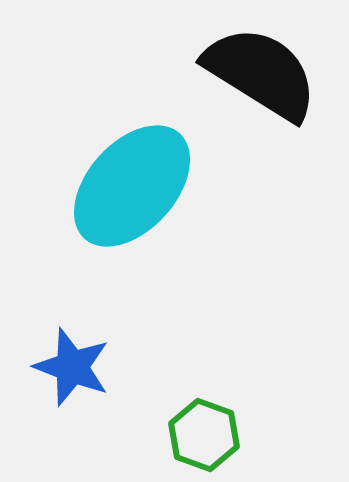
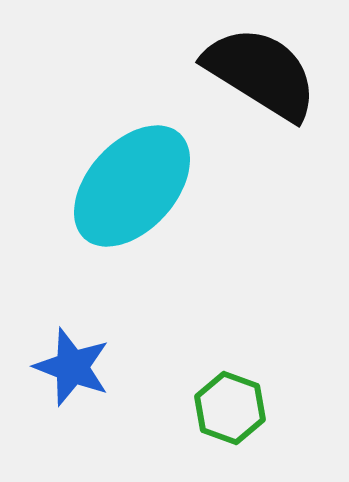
green hexagon: moved 26 px right, 27 px up
